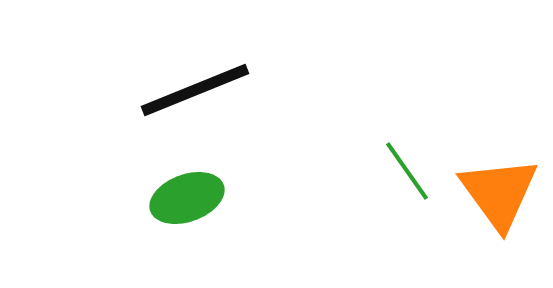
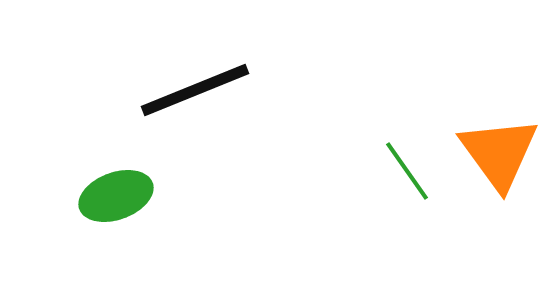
orange triangle: moved 40 px up
green ellipse: moved 71 px left, 2 px up
